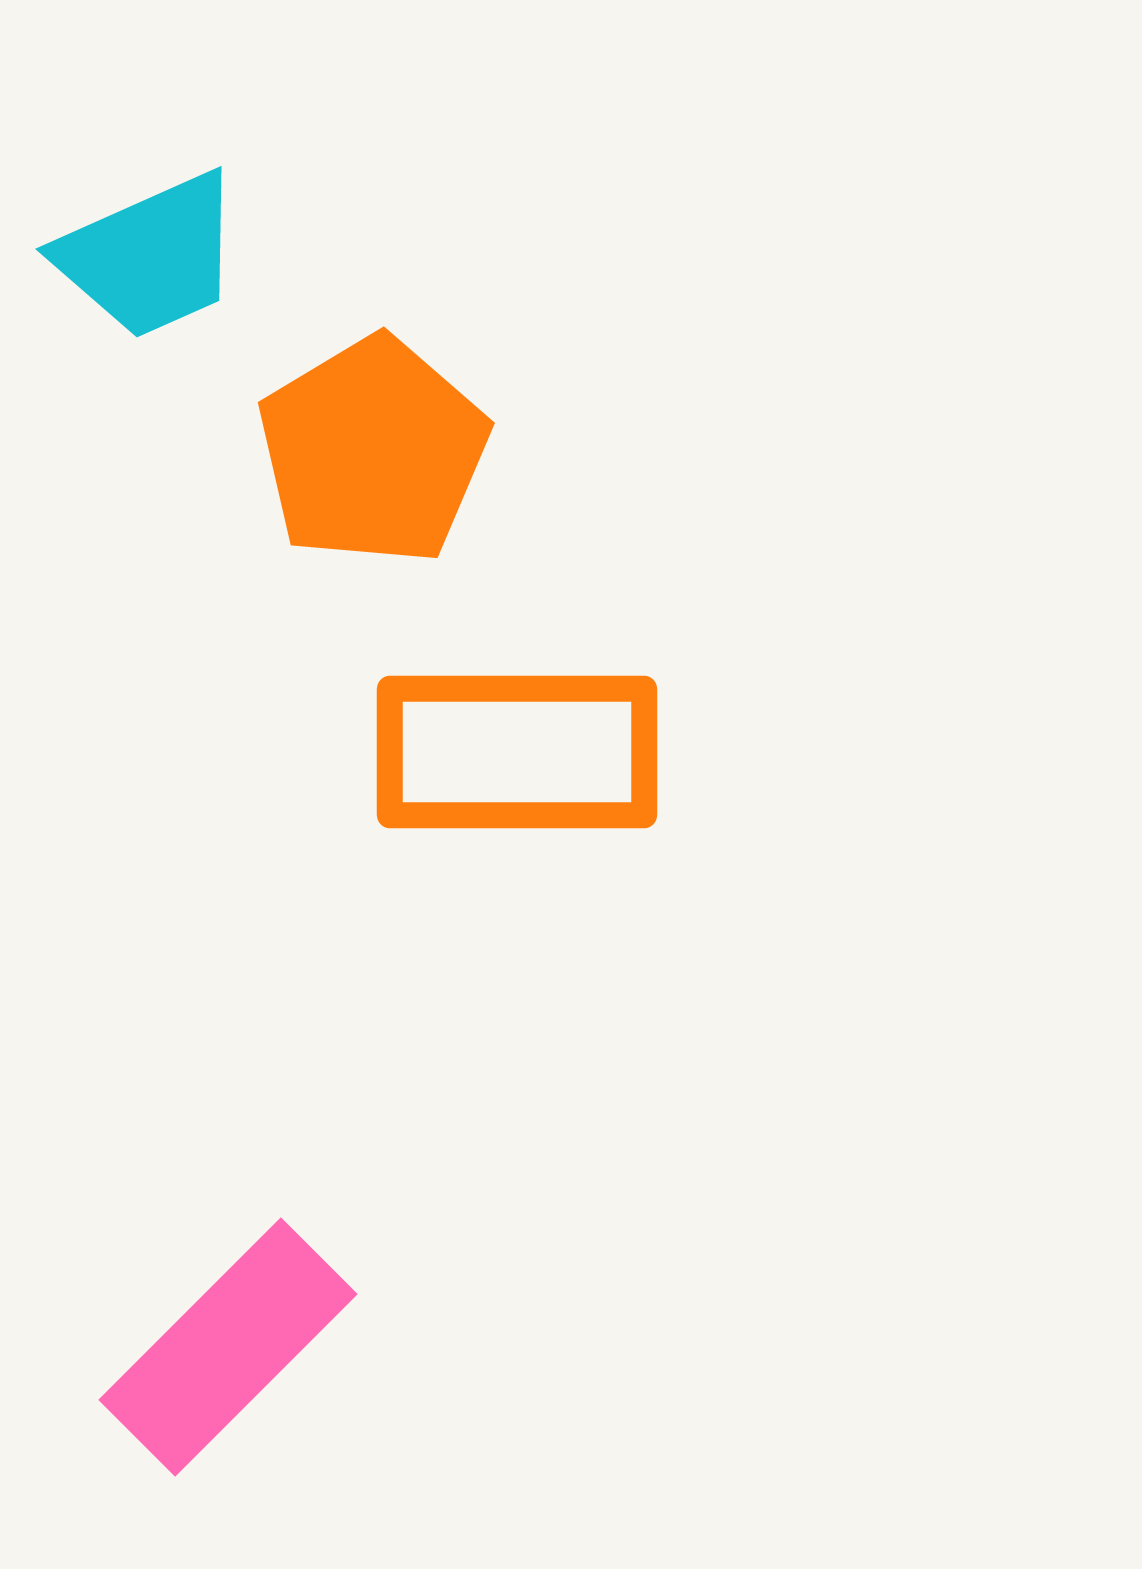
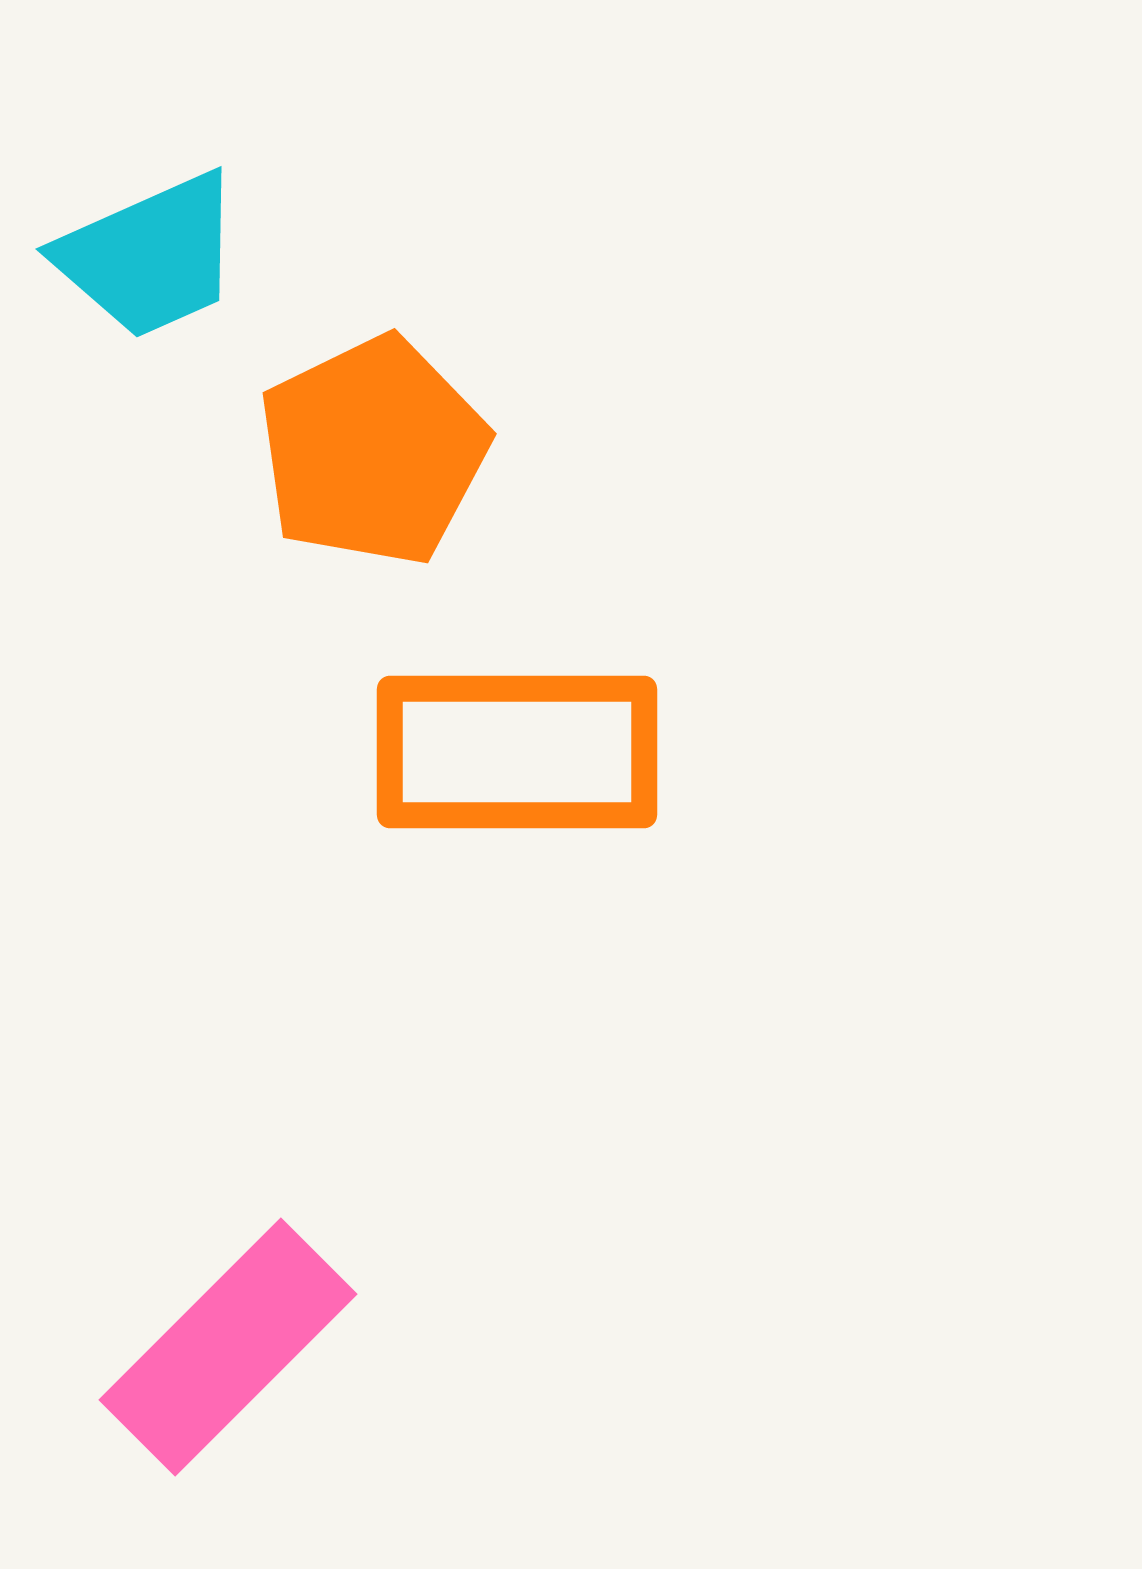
orange pentagon: rotated 5 degrees clockwise
